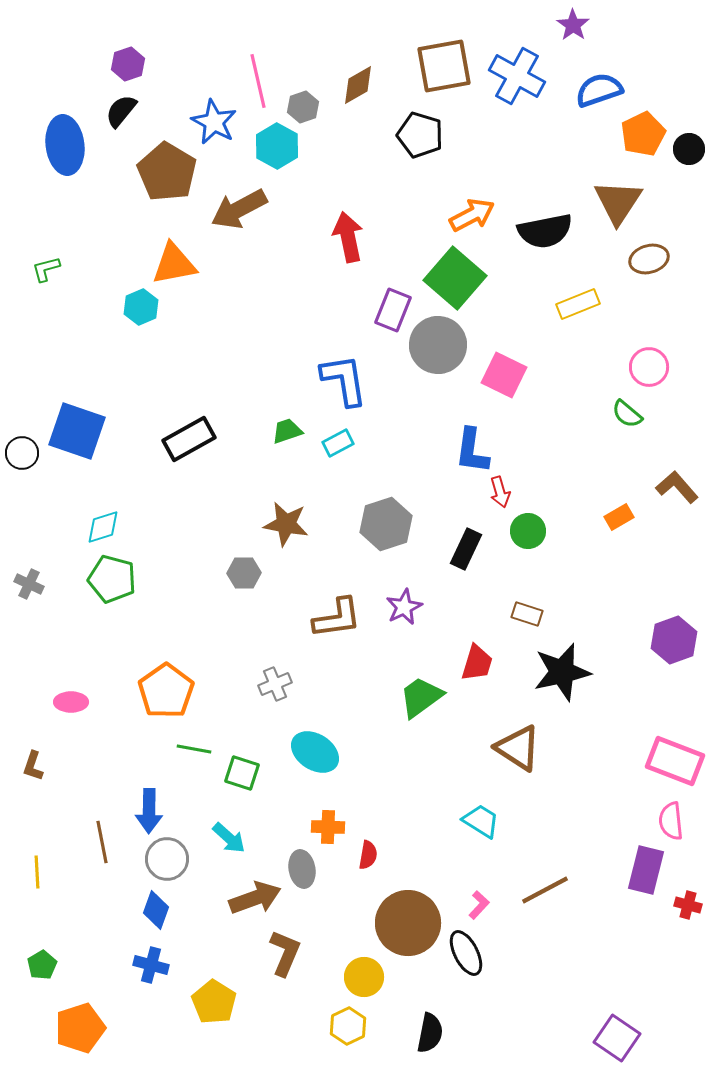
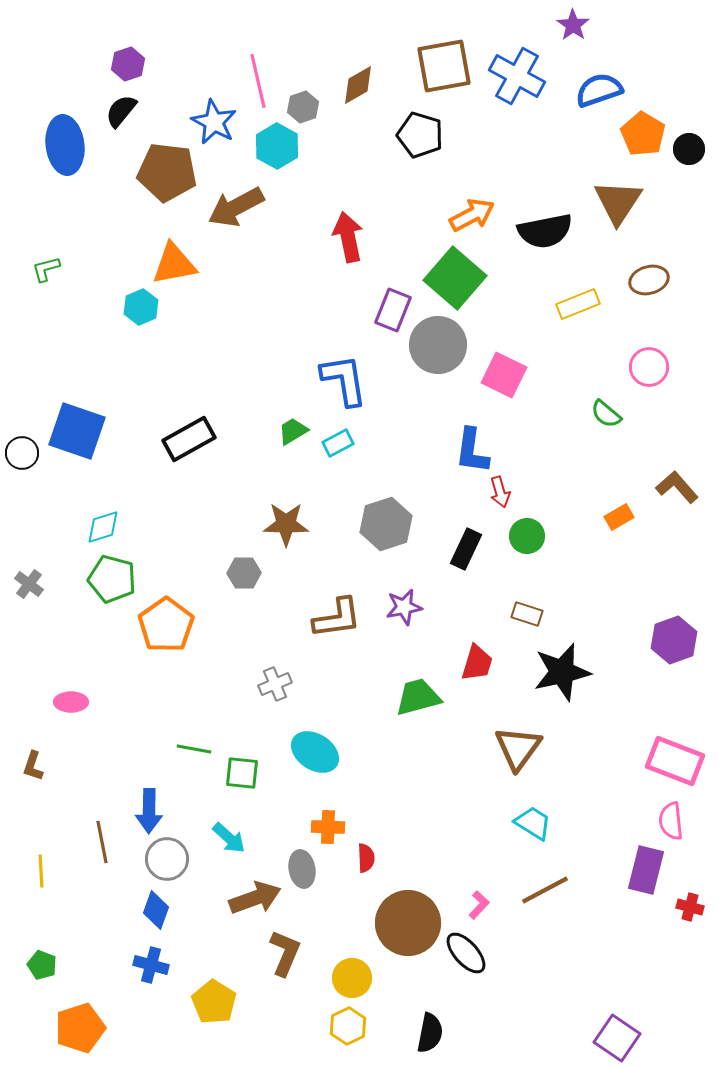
orange pentagon at (643, 134): rotated 15 degrees counterclockwise
brown pentagon at (167, 172): rotated 24 degrees counterclockwise
brown arrow at (239, 209): moved 3 px left, 2 px up
brown ellipse at (649, 259): moved 21 px down
green semicircle at (627, 414): moved 21 px left
green trapezoid at (287, 431): moved 6 px right; rotated 12 degrees counterclockwise
brown star at (286, 524): rotated 9 degrees counterclockwise
green circle at (528, 531): moved 1 px left, 5 px down
gray cross at (29, 584): rotated 12 degrees clockwise
purple star at (404, 607): rotated 15 degrees clockwise
orange pentagon at (166, 691): moved 66 px up
green trapezoid at (421, 697): moved 3 px left; rotated 21 degrees clockwise
brown triangle at (518, 748): rotated 33 degrees clockwise
green square at (242, 773): rotated 12 degrees counterclockwise
cyan trapezoid at (481, 821): moved 52 px right, 2 px down
red semicircle at (368, 855): moved 2 px left, 3 px down; rotated 12 degrees counterclockwise
yellow line at (37, 872): moved 4 px right, 1 px up
red cross at (688, 905): moved 2 px right, 2 px down
black ellipse at (466, 953): rotated 15 degrees counterclockwise
green pentagon at (42, 965): rotated 20 degrees counterclockwise
yellow circle at (364, 977): moved 12 px left, 1 px down
